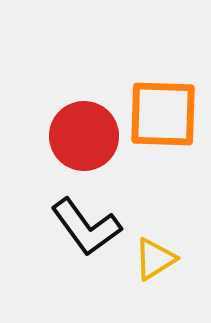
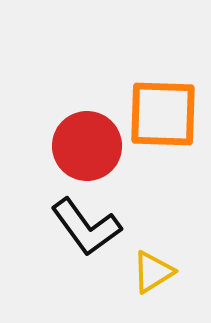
red circle: moved 3 px right, 10 px down
yellow triangle: moved 2 px left, 13 px down
